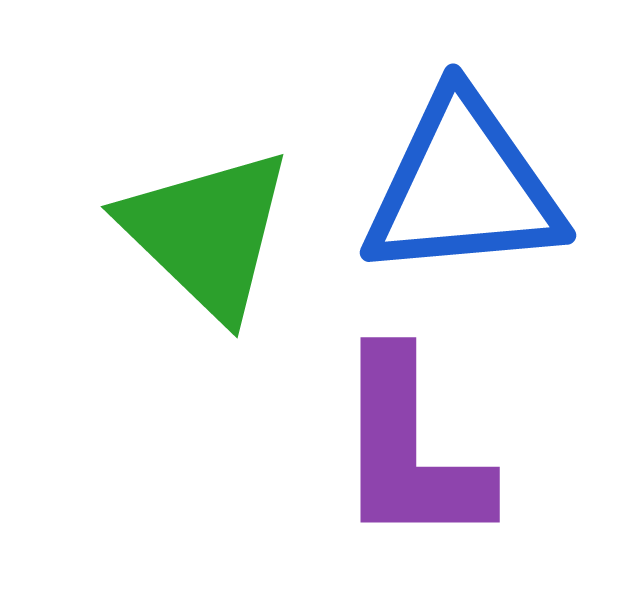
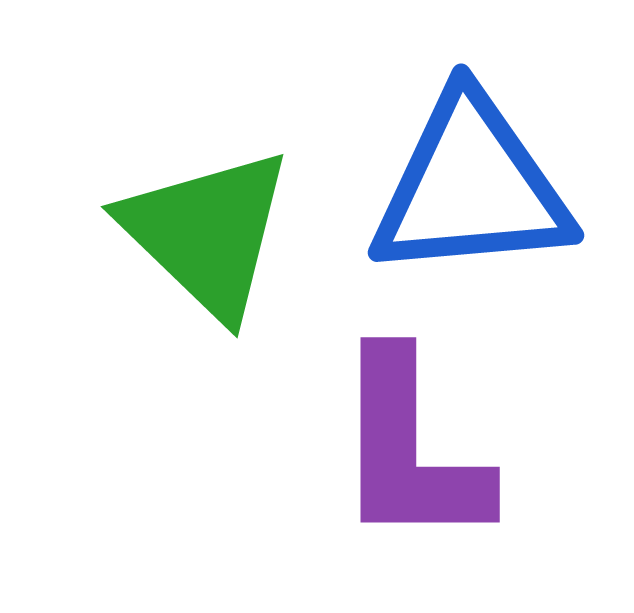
blue triangle: moved 8 px right
